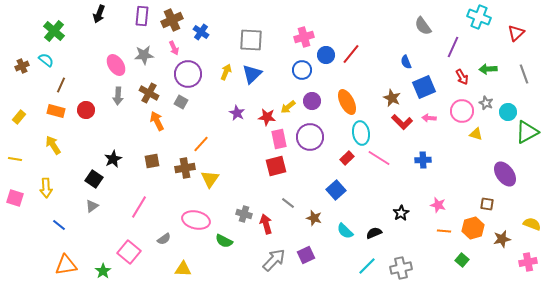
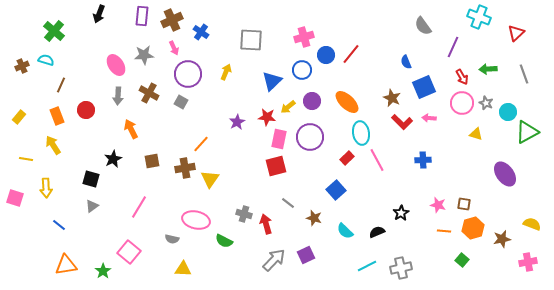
cyan semicircle at (46, 60): rotated 21 degrees counterclockwise
blue triangle at (252, 74): moved 20 px right, 7 px down
orange ellipse at (347, 102): rotated 20 degrees counterclockwise
orange rectangle at (56, 111): moved 1 px right, 5 px down; rotated 54 degrees clockwise
pink circle at (462, 111): moved 8 px up
purple star at (237, 113): moved 9 px down; rotated 14 degrees clockwise
orange arrow at (157, 121): moved 26 px left, 8 px down
pink rectangle at (279, 139): rotated 24 degrees clockwise
pink line at (379, 158): moved 2 px left, 2 px down; rotated 30 degrees clockwise
yellow line at (15, 159): moved 11 px right
black square at (94, 179): moved 3 px left; rotated 18 degrees counterclockwise
brown square at (487, 204): moved 23 px left
black semicircle at (374, 233): moved 3 px right, 1 px up
gray semicircle at (164, 239): moved 8 px right; rotated 48 degrees clockwise
cyan line at (367, 266): rotated 18 degrees clockwise
